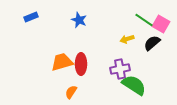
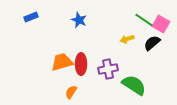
purple cross: moved 12 px left
